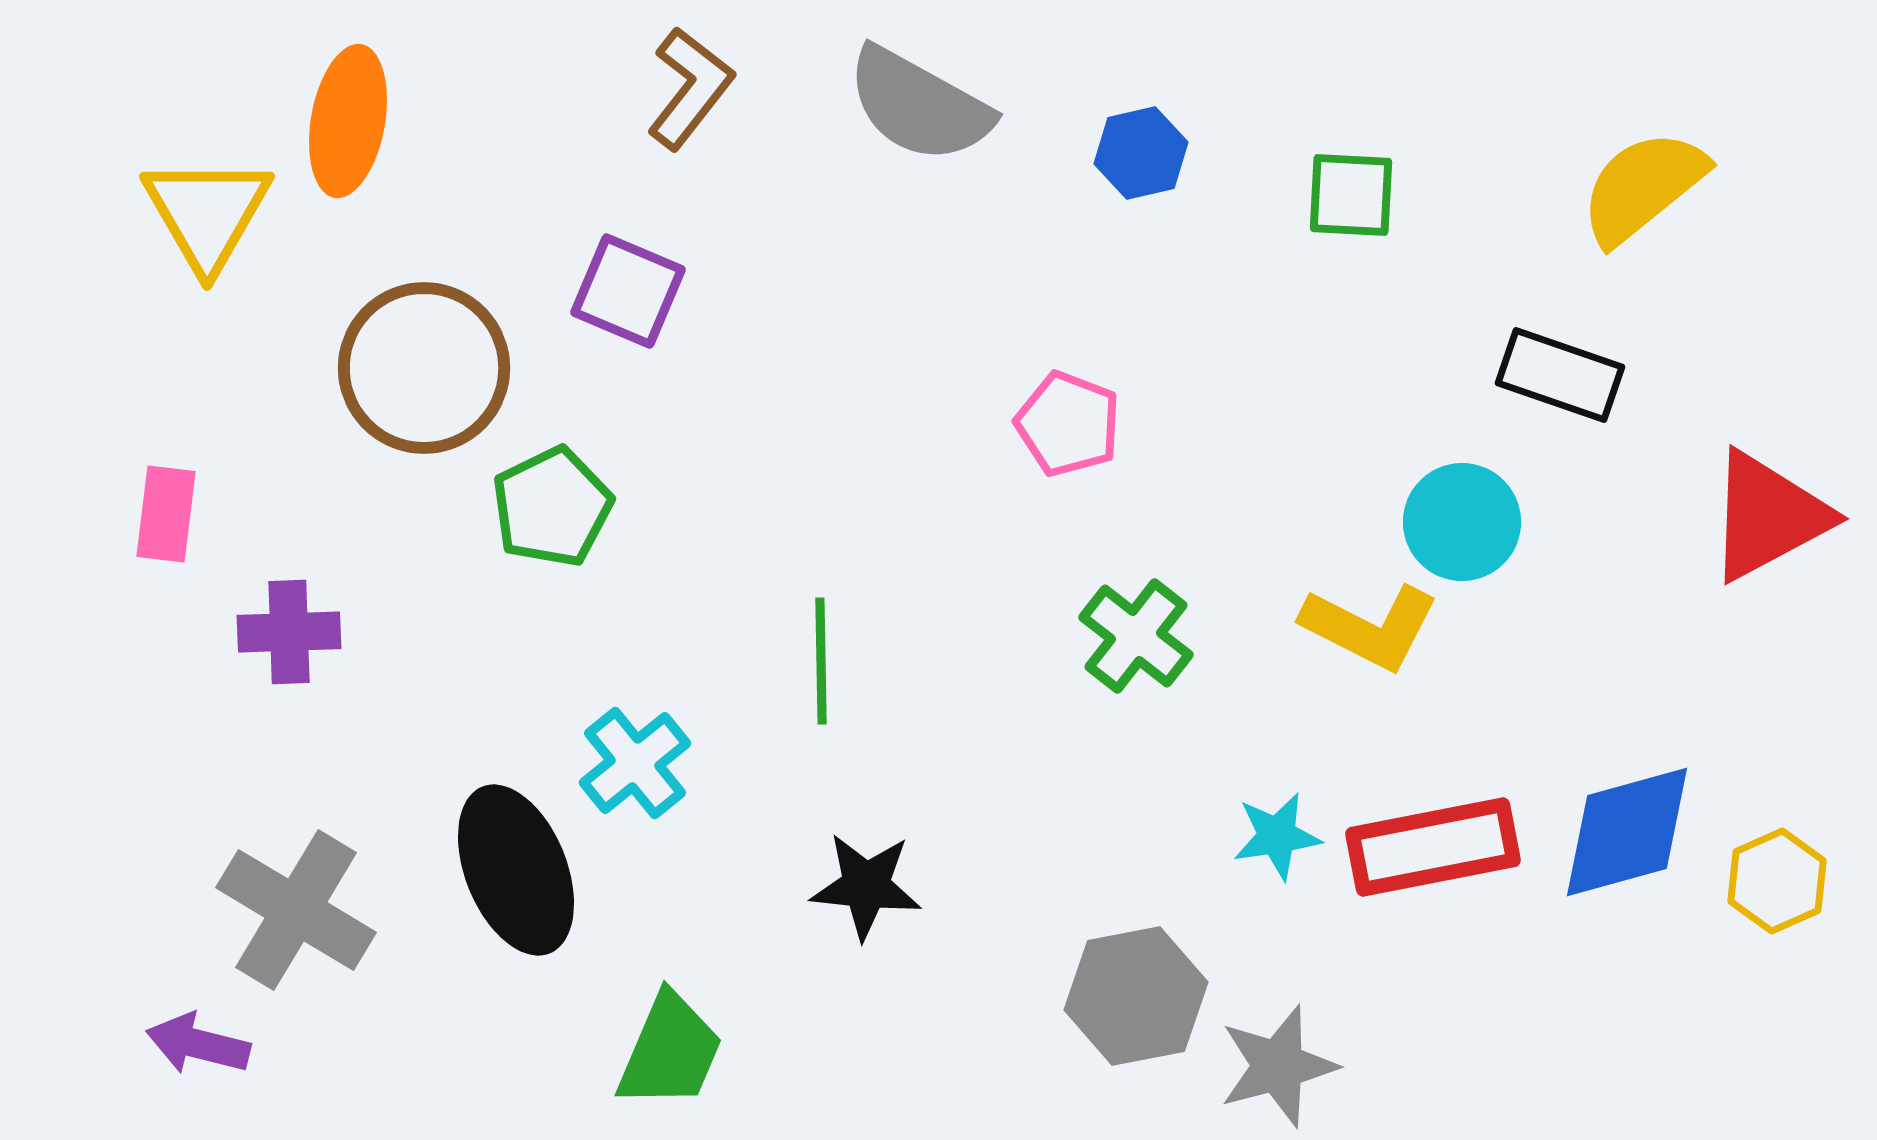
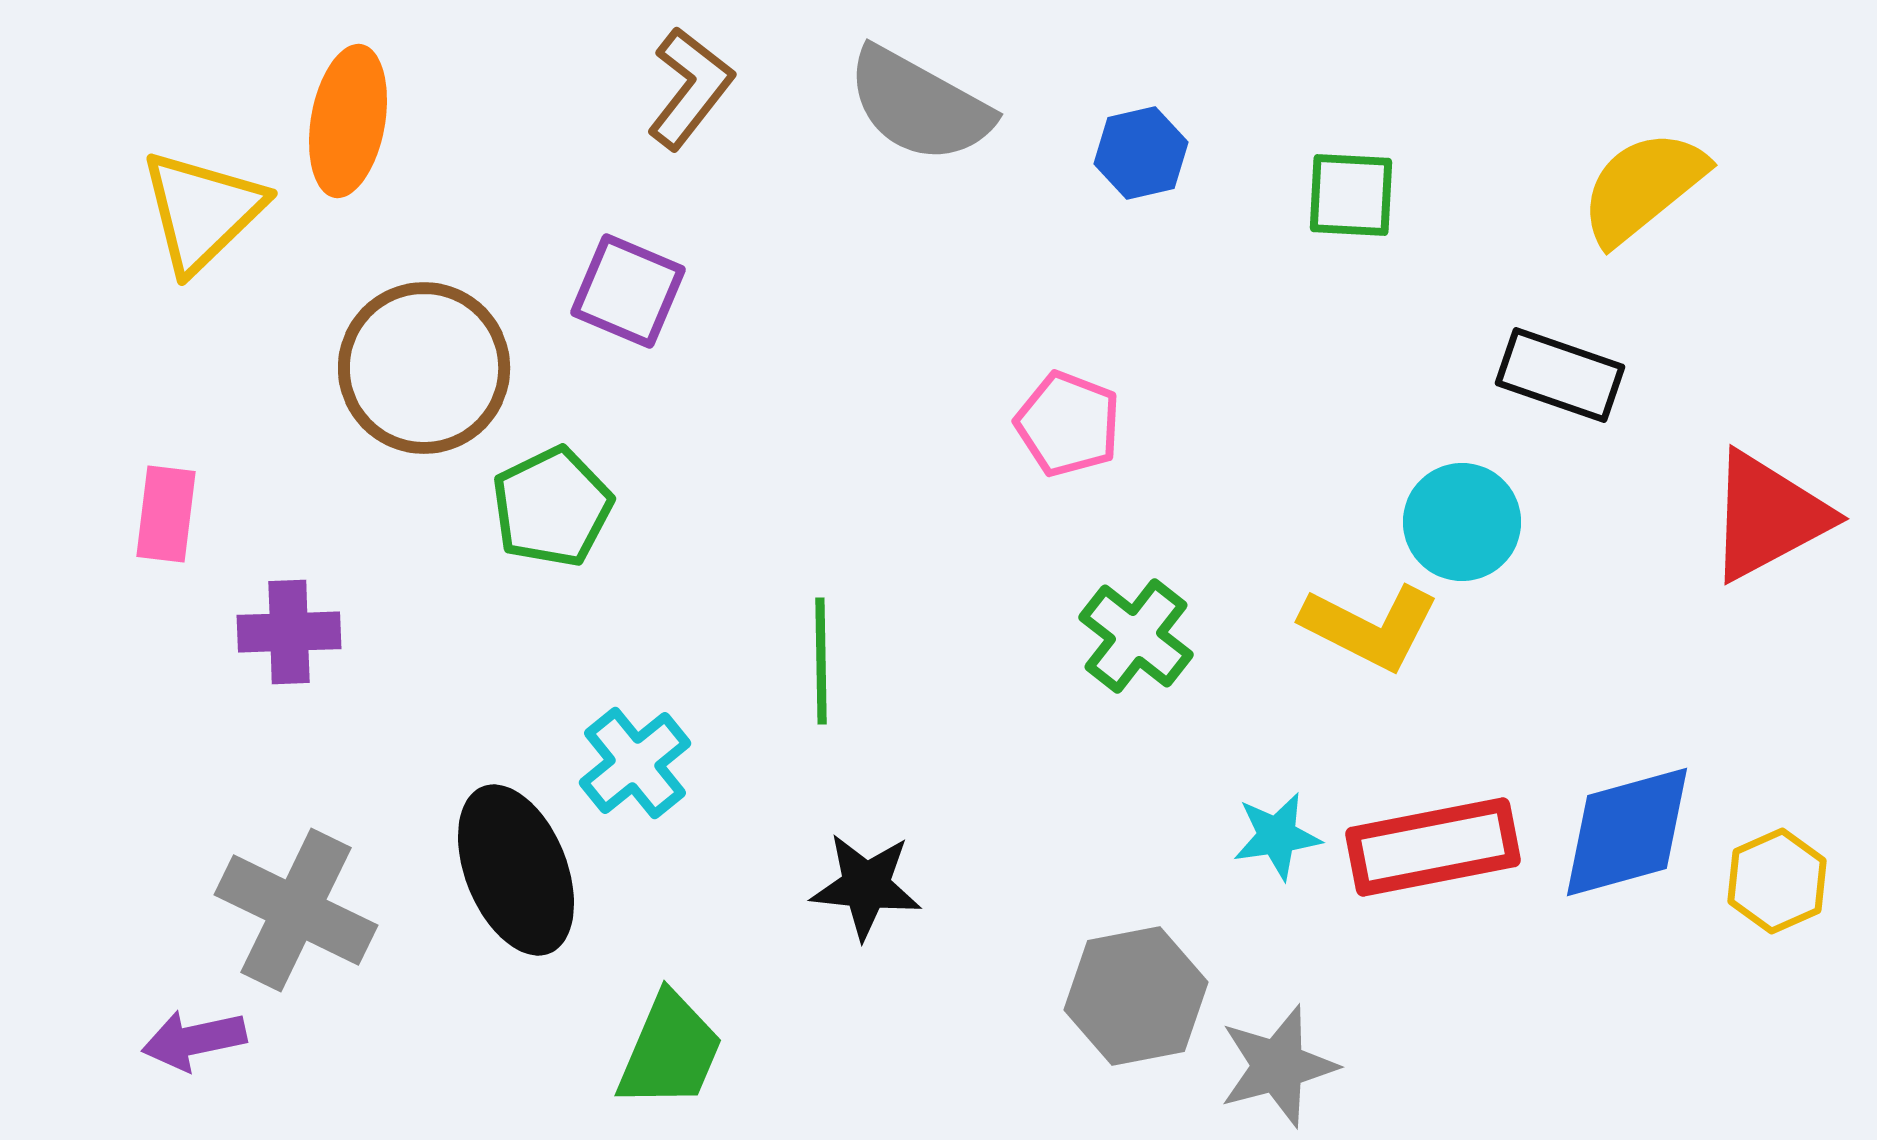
yellow triangle: moved 5 px left, 2 px up; rotated 16 degrees clockwise
gray cross: rotated 5 degrees counterclockwise
purple arrow: moved 4 px left, 4 px up; rotated 26 degrees counterclockwise
